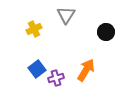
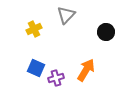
gray triangle: rotated 12 degrees clockwise
blue square: moved 1 px left, 1 px up; rotated 30 degrees counterclockwise
